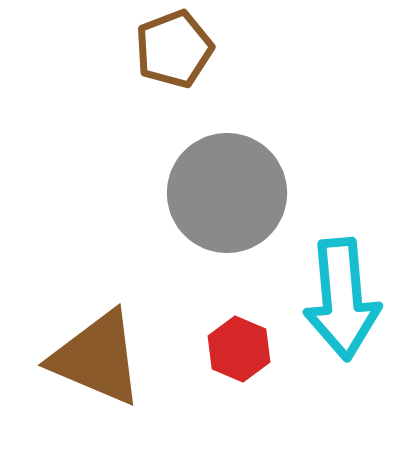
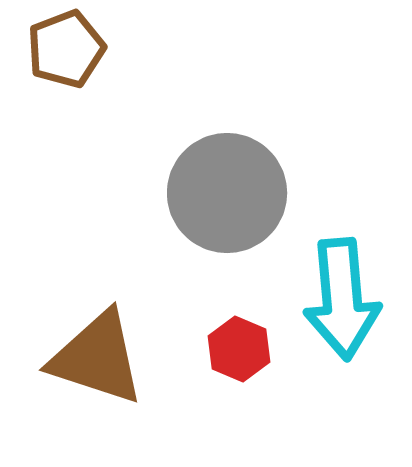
brown pentagon: moved 108 px left
brown triangle: rotated 5 degrees counterclockwise
